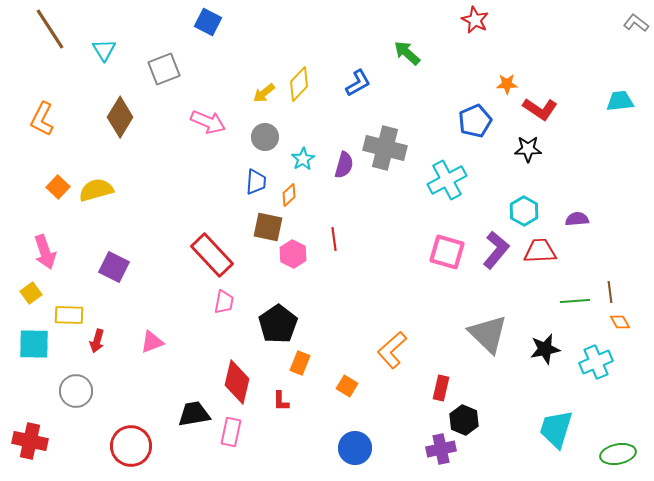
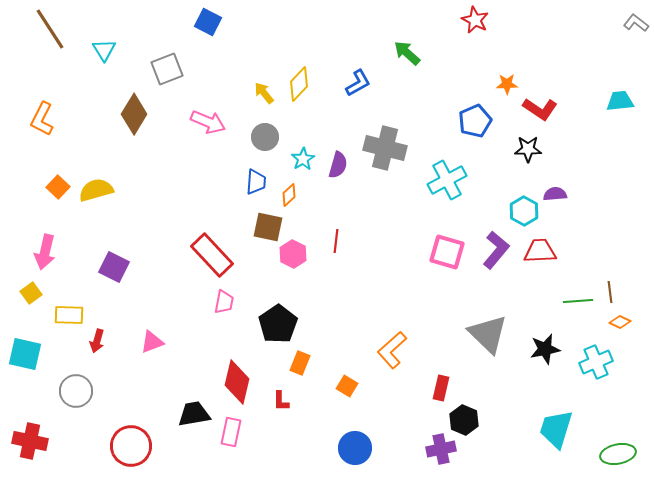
gray square at (164, 69): moved 3 px right
yellow arrow at (264, 93): rotated 90 degrees clockwise
brown diamond at (120, 117): moved 14 px right, 3 px up
purple semicircle at (344, 165): moved 6 px left
purple semicircle at (577, 219): moved 22 px left, 25 px up
red line at (334, 239): moved 2 px right, 2 px down; rotated 15 degrees clockwise
pink arrow at (45, 252): rotated 32 degrees clockwise
green line at (575, 301): moved 3 px right
orange diamond at (620, 322): rotated 35 degrees counterclockwise
cyan square at (34, 344): moved 9 px left, 10 px down; rotated 12 degrees clockwise
